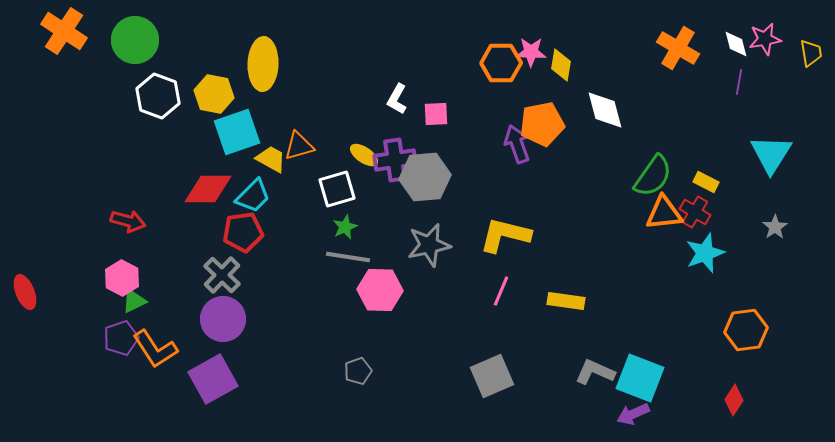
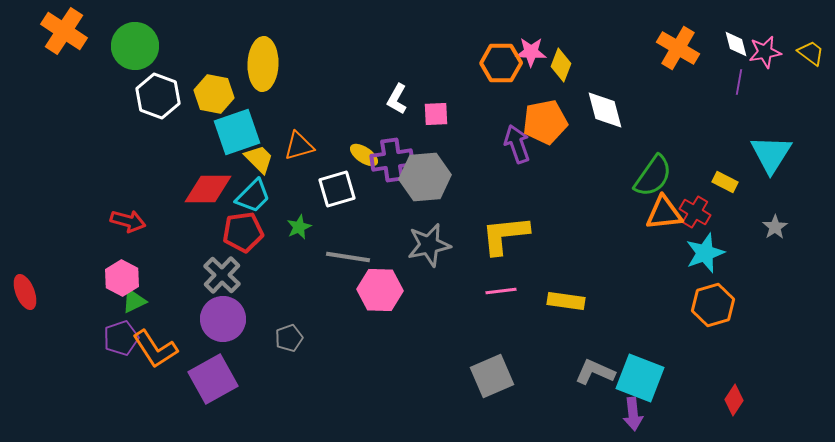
pink star at (765, 39): moved 13 px down
green circle at (135, 40): moved 6 px down
yellow trapezoid at (811, 53): rotated 44 degrees counterclockwise
yellow diamond at (561, 65): rotated 12 degrees clockwise
orange pentagon at (542, 124): moved 3 px right, 2 px up
yellow trapezoid at (271, 159): moved 12 px left; rotated 16 degrees clockwise
purple cross at (395, 160): moved 3 px left
yellow rectangle at (706, 182): moved 19 px right
green star at (345, 227): moved 46 px left
yellow L-shape at (505, 235): rotated 20 degrees counterclockwise
pink line at (501, 291): rotated 60 degrees clockwise
orange hexagon at (746, 330): moved 33 px left, 25 px up; rotated 9 degrees counterclockwise
gray pentagon at (358, 371): moved 69 px left, 33 px up
purple arrow at (633, 414): rotated 72 degrees counterclockwise
